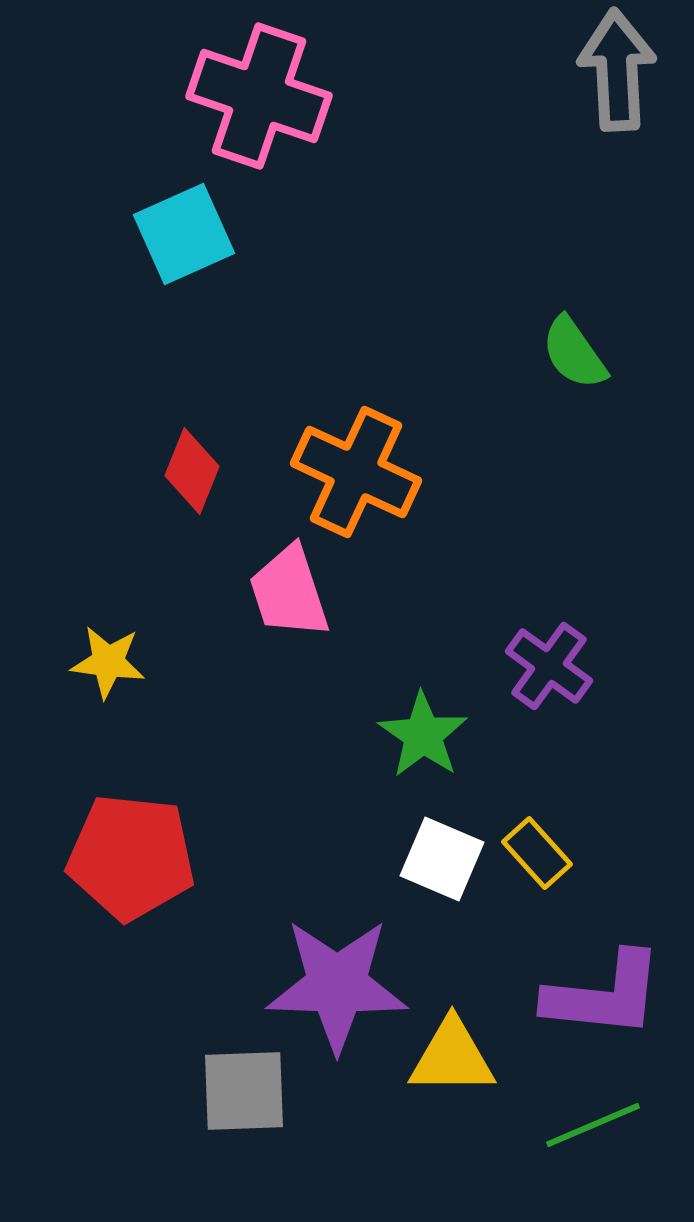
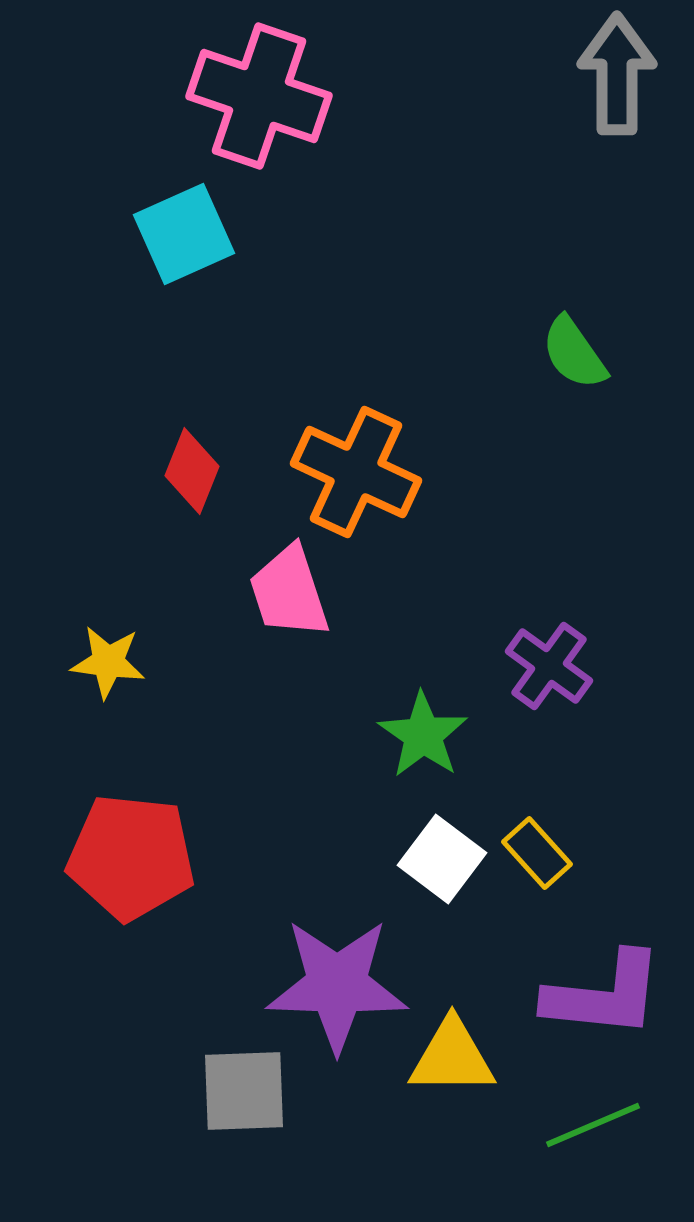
gray arrow: moved 4 px down; rotated 3 degrees clockwise
white square: rotated 14 degrees clockwise
